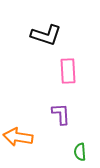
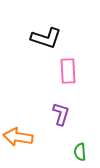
black L-shape: moved 3 px down
purple L-shape: rotated 20 degrees clockwise
